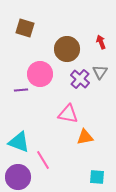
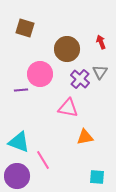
pink triangle: moved 6 px up
purple circle: moved 1 px left, 1 px up
